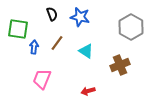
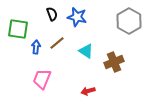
blue star: moved 3 px left
gray hexagon: moved 2 px left, 6 px up
brown line: rotated 14 degrees clockwise
blue arrow: moved 2 px right
brown cross: moved 6 px left, 3 px up
